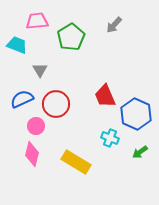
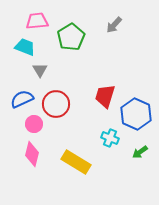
cyan trapezoid: moved 8 px right, 2 px down
red trapezoid: rotated 40 degrees clockwise
pink circle: moved 2 px left, 2 px up
